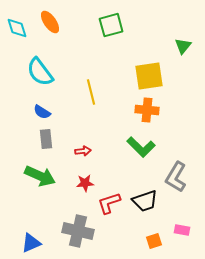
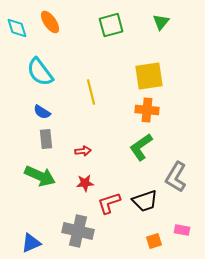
green triangle: moved 22 px left, 24 px up
green L-shape: rotated 100 degrees clockwise
